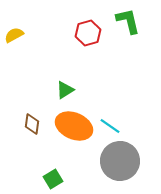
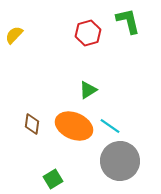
yellow semicircle: rotated 18 degrees counterclockwise
green triangle: moved 23 px right
